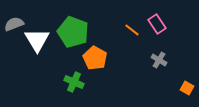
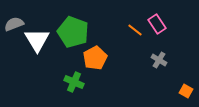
orange line: moved 3 px right
orange pentagon: rotated 15 degrees clockwise
orange square: moved 1 px left, 3 px down
